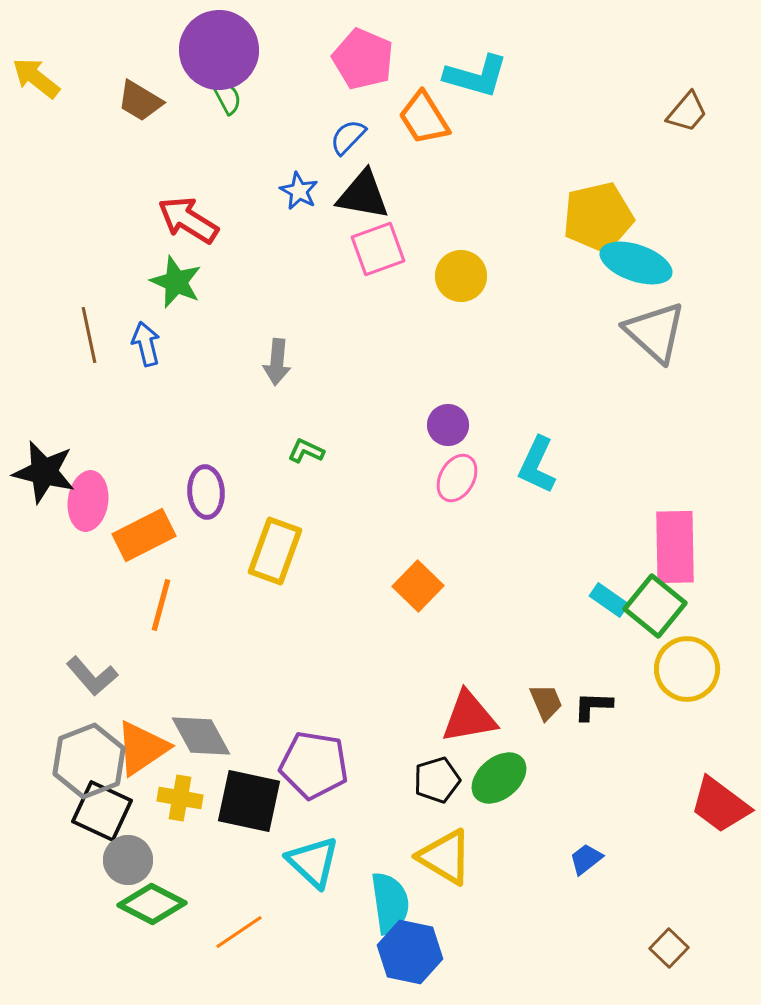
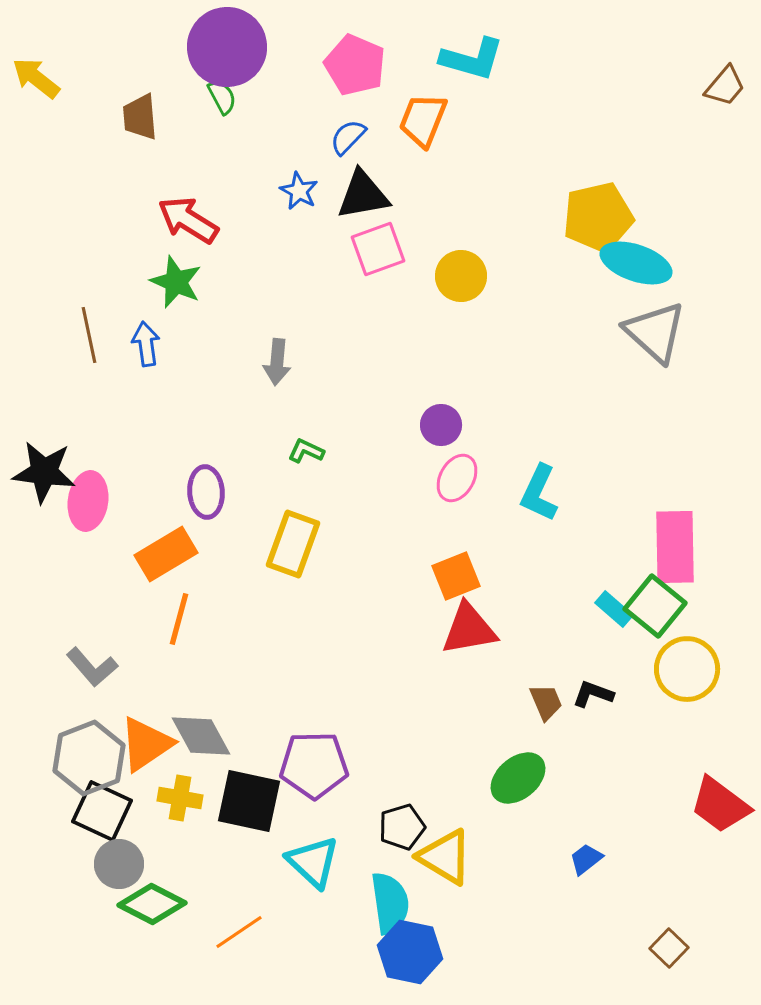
purple circle at (219, 50): moved 8 px right, 3 px up
pink pentagon at (363, 59): moved 8 px left, 6 px down
cyan L-shape at (476, 76): moved 4 px left, 17 px up
green semicircle at (227, 97): moved 5 px left
brown trapezoid at (140, 101): moved 16 px down; rotated 54 degrees clockwise
brown trapezoid at (687, 112): moved 38 px right, 26 px up
orange trapezoid at (424, 118): moved 1 px left, 2 px down; rotated 54 degrees clockwise
black triangle at (363, 195): rotated 20 degrees counterclockwise
blue arrow at (146, 344): rotated 6 degrees clockwise
purple circle at (448, 425): moved 7 px left
cyan L-shape at (537, 465): moved 2 px right, 28 px down
black star at (44, 472): rotated 6 degrees counterclockwise
orange rectangle at (144, 535): moved 22 px right, 19 px down; rotated 4 degrees counterclockwise
yellow rectangle at (275, 551): moved 18 px right, 7 px up
orange square at (418, 586): moved 38 px right, 10 px up; rotated 24 degrees clockwise
cyan rectangle at (609, 600): moved 5 px right, 9 px down; rotated 6 degrees clockwise
orange line at (161, 605): moved 18 px right, 14 px down
gray L-shape at (92, 676): moved 9 px up
black L-shape at (593, 706): moved 12 px up; rotated 18 degrees clockwise
red triangle at (469, 717): moved 88 px up
orange triangle at (142, 748): moved 4 px right, 4 px up
gray hexagon at (89, 761): moved 3 px up
purple pentagon at (314, 765): rotated 10 degrees counterclockwise
green ellipse at (499, 778): moved 19 px right
black pentagon at (437, 780): moved 35 px left, 47 px down
gray circle at (128, 860): moved 9 px left, 4 px down
